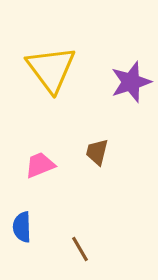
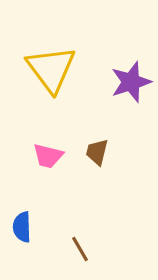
pink trapezoid: moved 8 px right, 9 px up; rotated 144 degrees counterclockwise
